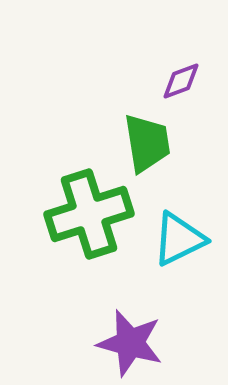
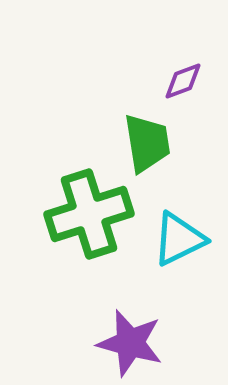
purple diamond: moved 2 px right
